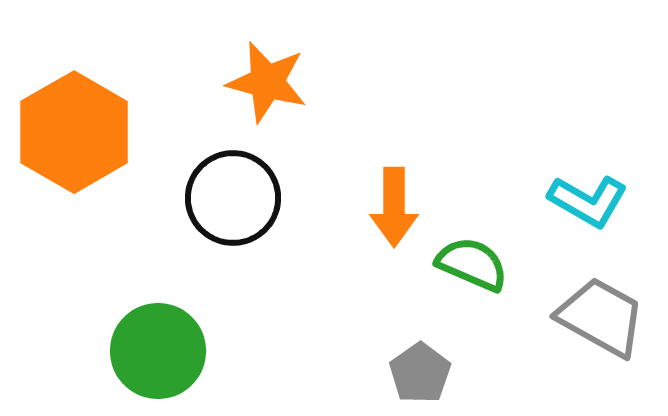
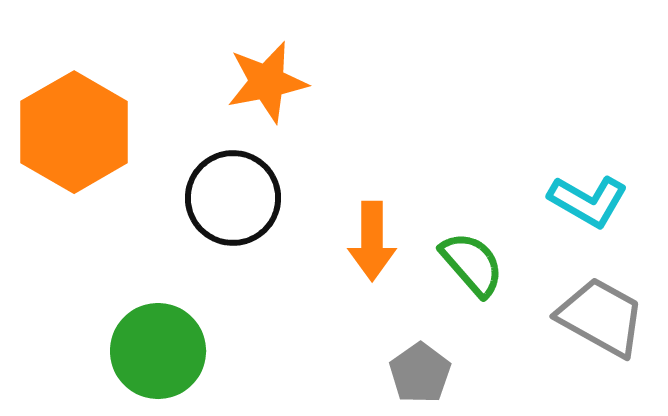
orange star: rotated 26 degrees counterclockwise
orange arrow: moved 22 px left, 34 px down
green semicircle: rotated 26 degrees clockwise
